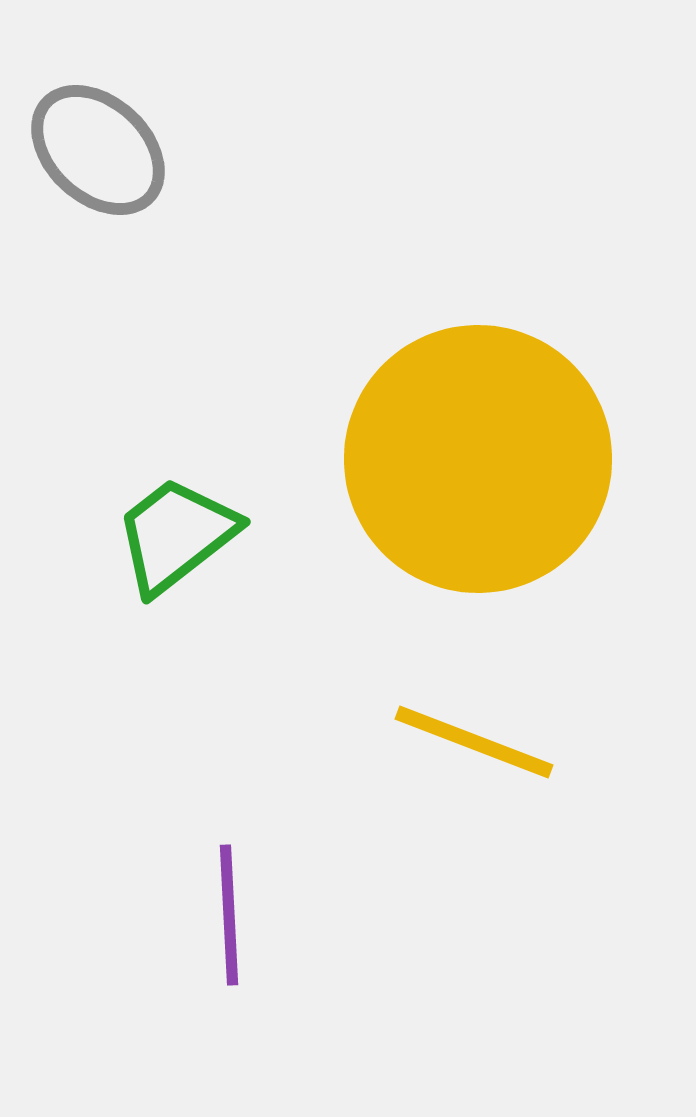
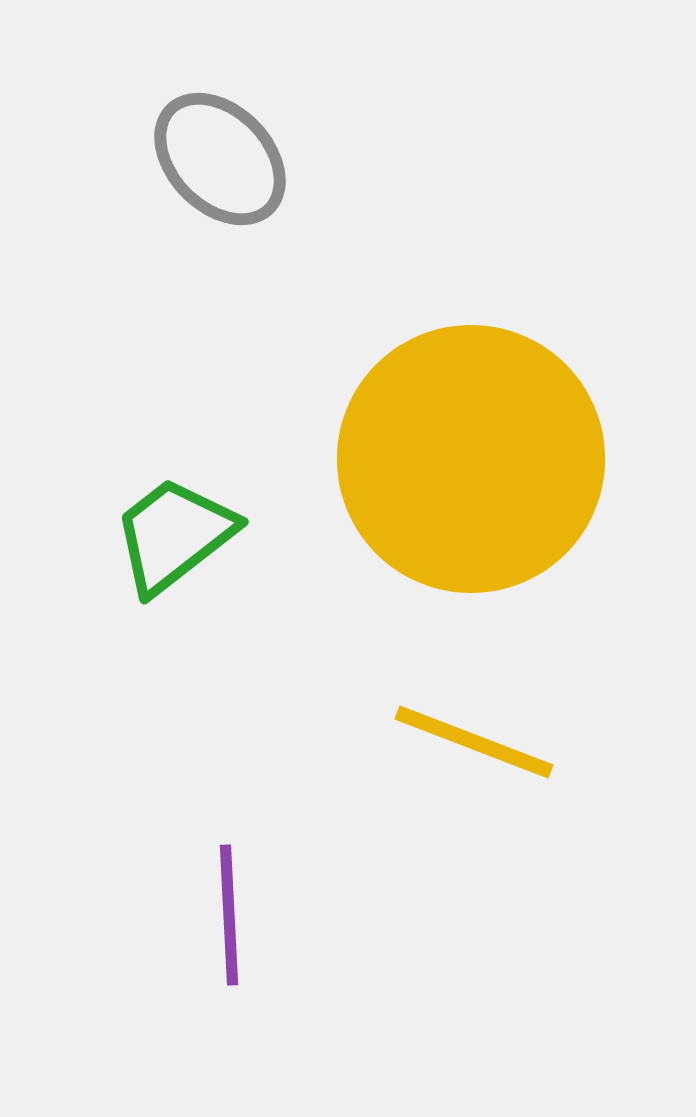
gray ellipse: moved 122 px right, 9 px down; rotated 3 degrees clockwise
yellow circle: moved 7 px left
green trapezoid: moved 2 px left
